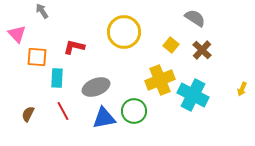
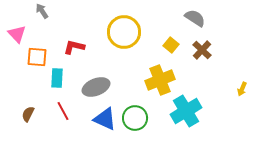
cyan cross: moved 7 px left, 16 px down; rotated 32 degrees clockwise
green circle: moved 1 px right, 7 px down
blue triangle: moved 1 px right, 1 px down; rotated 35 degrees clockwise
